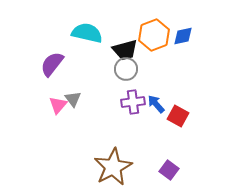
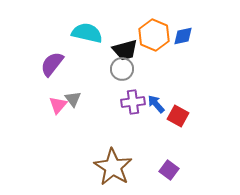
orange hexagon: rotated 16 degrees counterclockwise
gray circle: moved 4 px left
brown star: rotated 12 degrees counterclockwise
